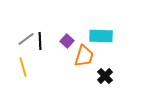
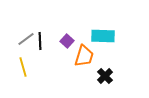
cyan rectangle: moved 2 px right
